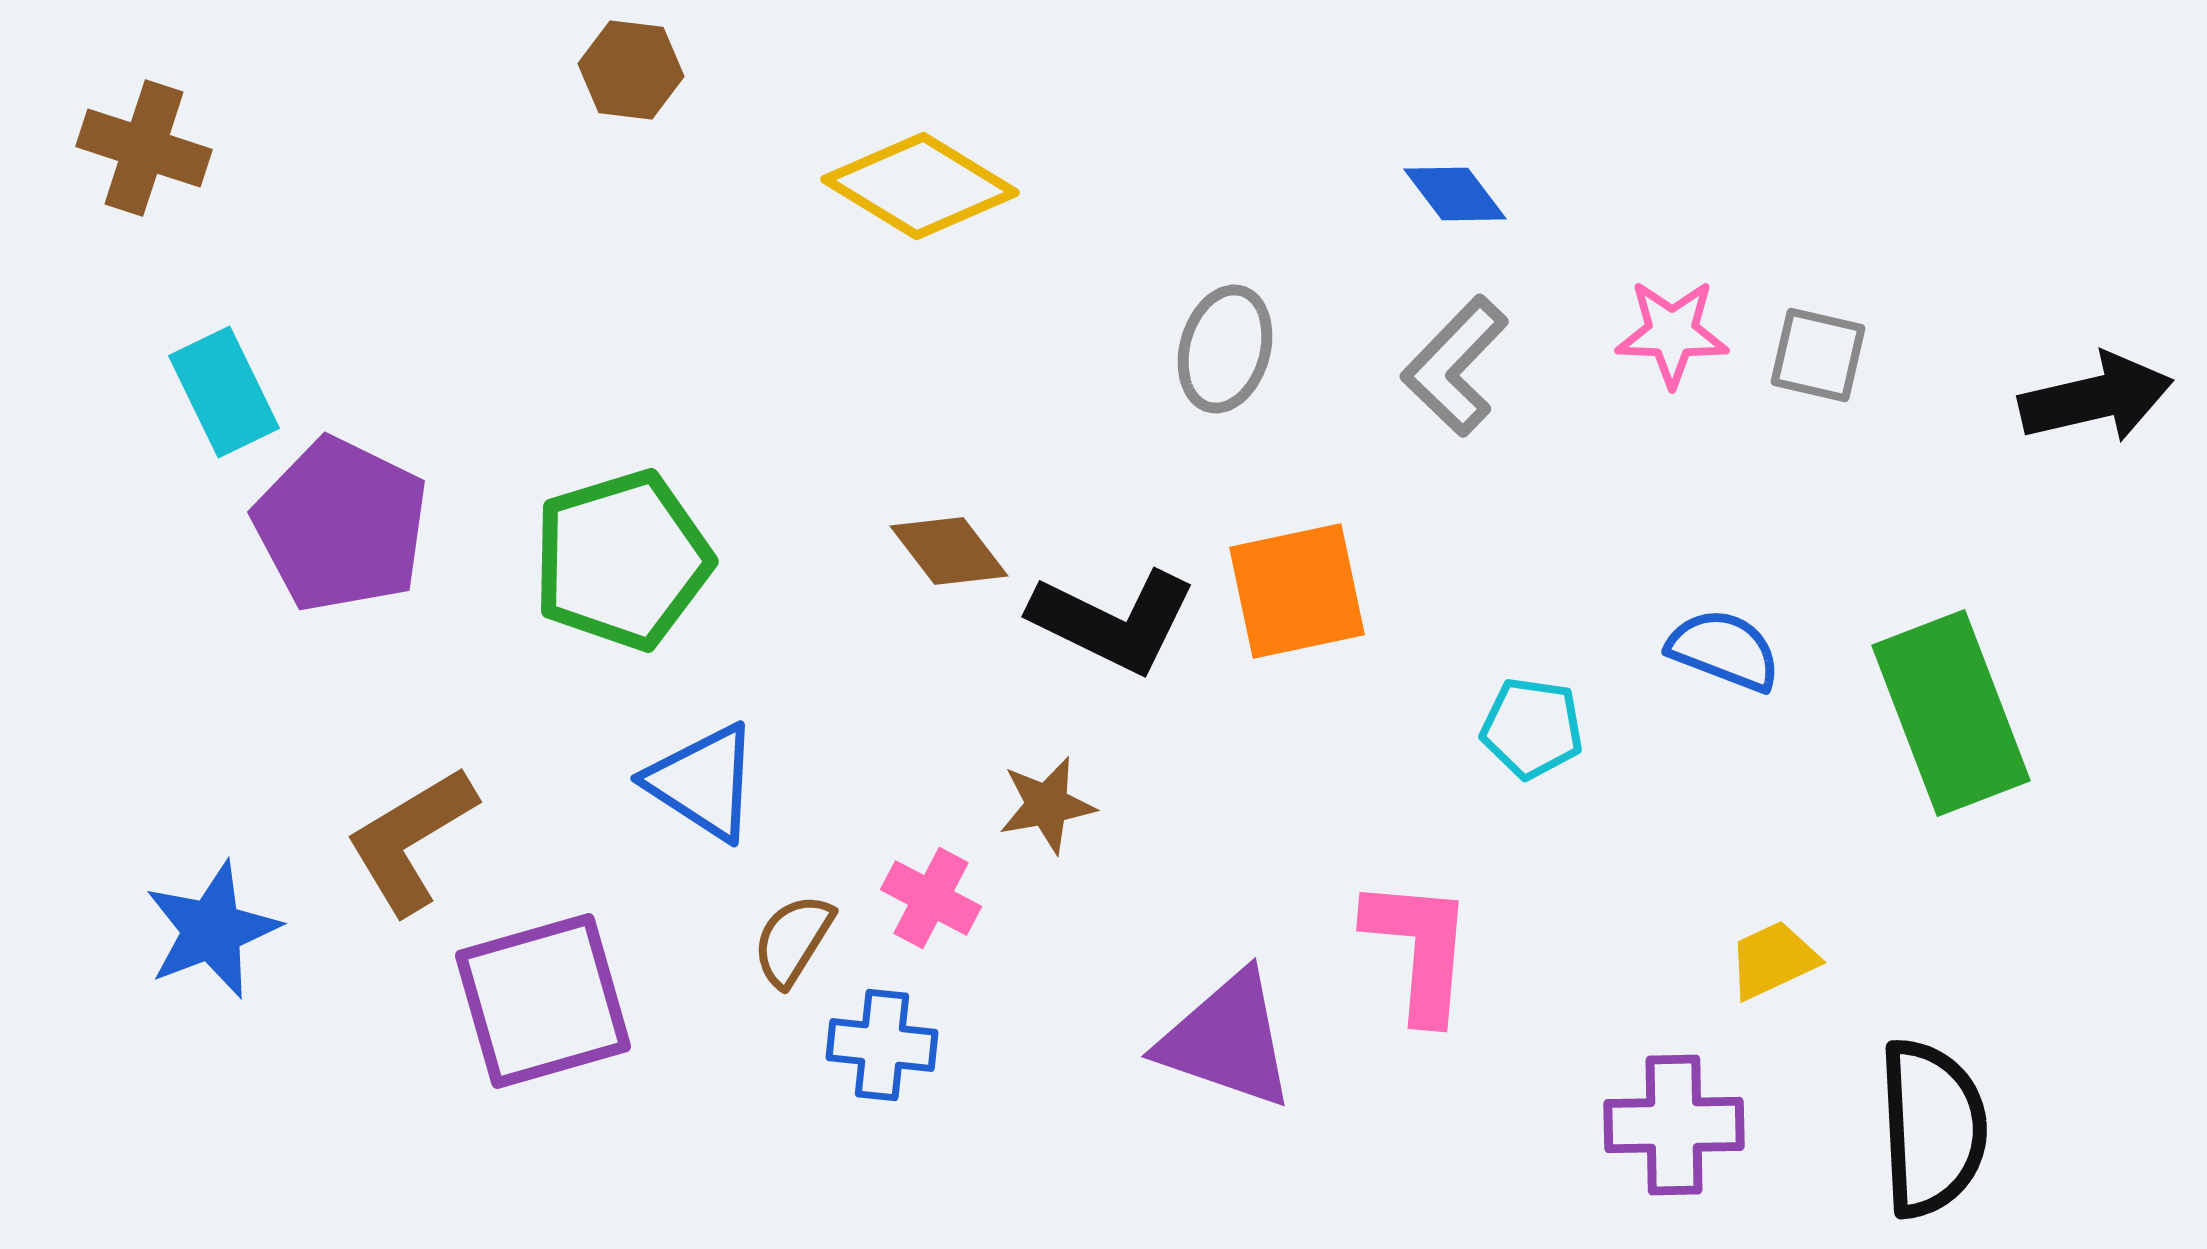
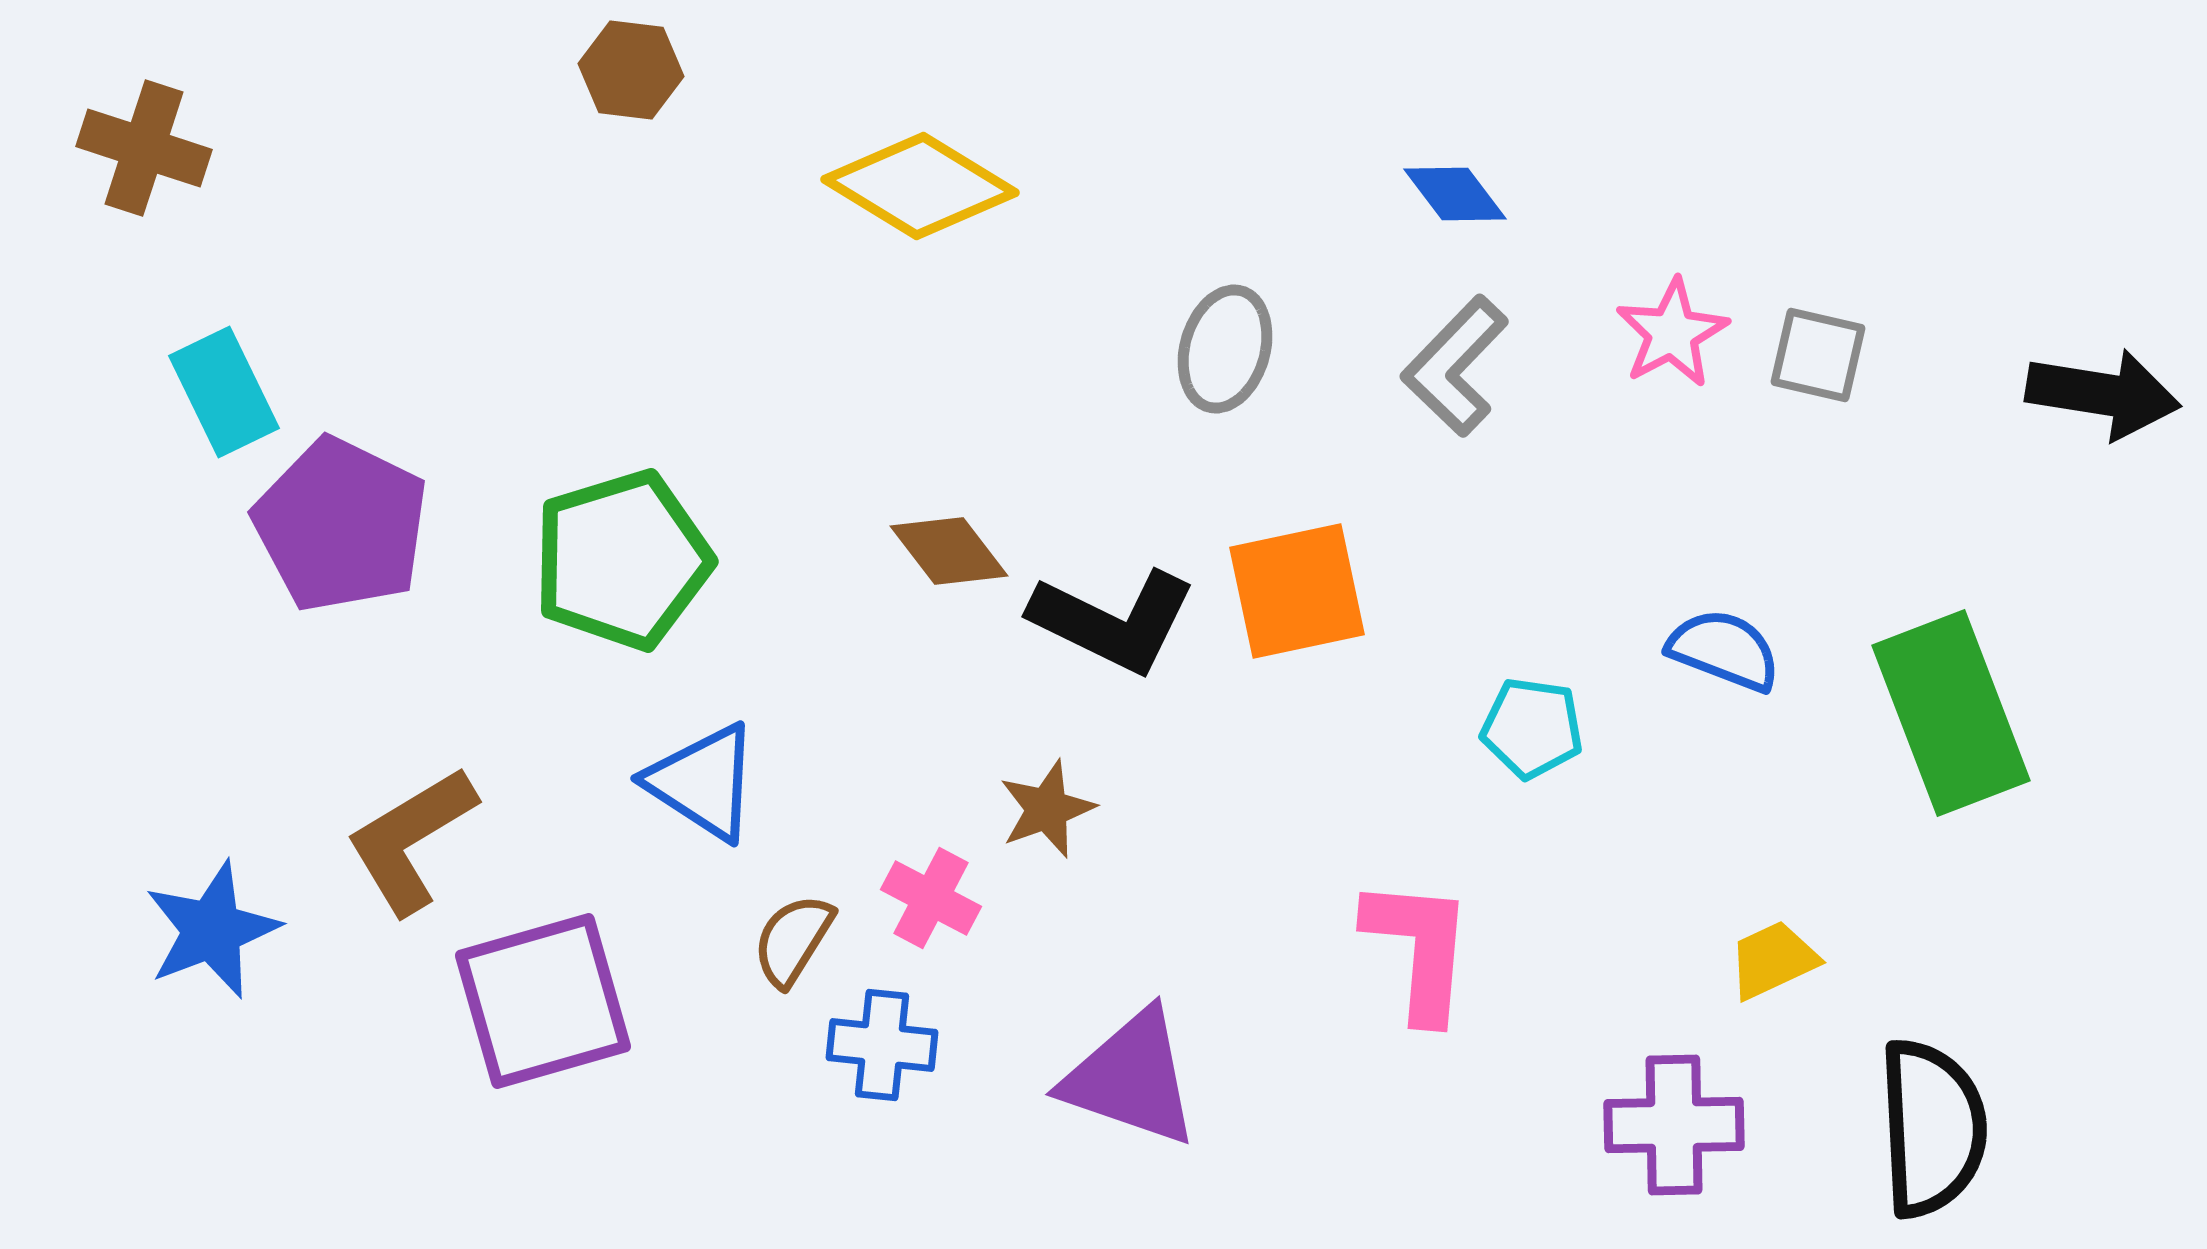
pink star: rotated 30 degrees counterclockwise
black arrow: moved 7 px right, 4 px up; rotated 22 degrees clockwise
brown star: moved 4 px down; rotated 10 degrees counterclockwise
purple triangle: moved 96 px left, 38 px down
